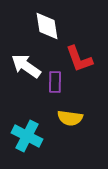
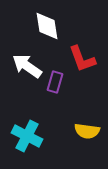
red L-shape: moved 3 px right
white arrow: moved 1 px right
purple rectangle: rotated 15 degrees clockwise
yellow semicircle: moved 17 px right, 13 px down
